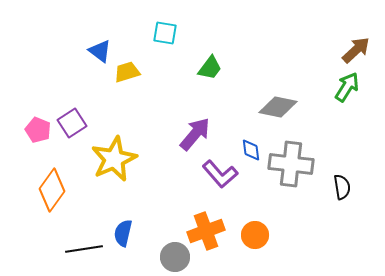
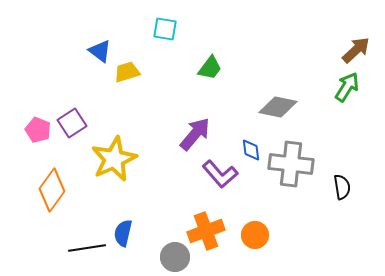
cyan square: moved 4 px up
black line: moved 3 px right, 1 px up
